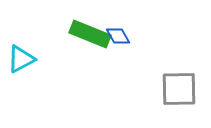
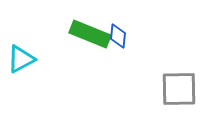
blue diamond: rotated 35 degrees clockwise
